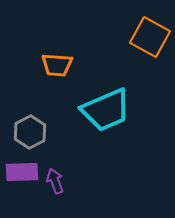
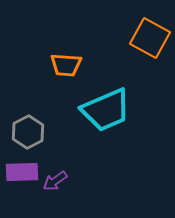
orange square: moved 1 px down
orange trapezoid: moved 9 px right
gray hexagon: moved 2 px left
purple arrow: rotated 105 degrees counterclockwise
